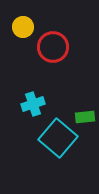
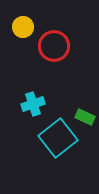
red circle: moved 1 px right, 1 px up
green rectangle: rotated 30 degrees clockwise
cyan square: rotated 12 degrees clockwise
